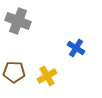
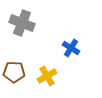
gray cross: moved 4 px right, 2 px down
blue cross: moved 5 px left
